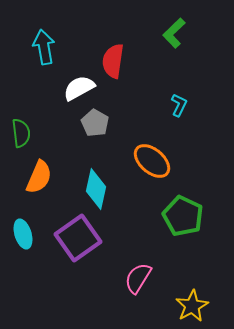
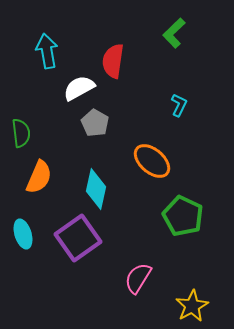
cyan arrow: moved 3 px right, 4 px down
